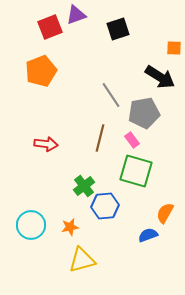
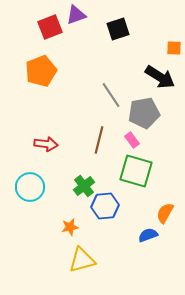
brown line: moved 1 px left, 2 px down
cyan circle: moved 1 px left, 38 px up
